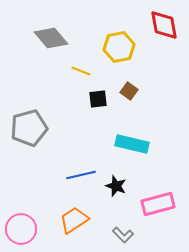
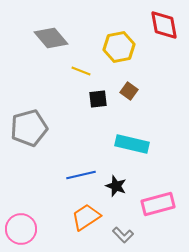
orange trapezoid: moved 12 px right, 3 px up
